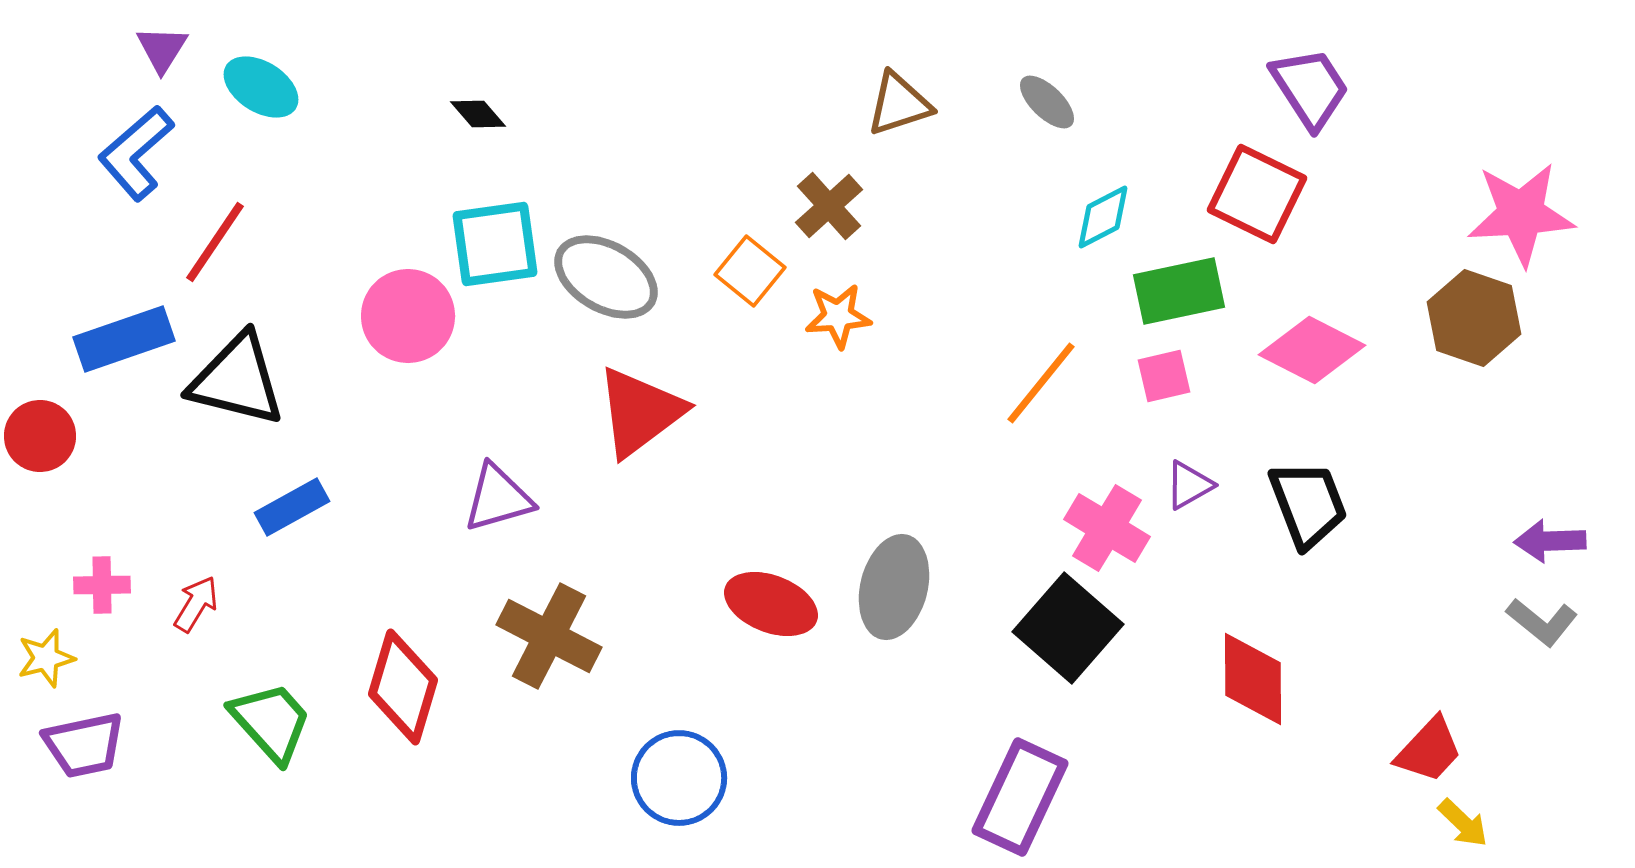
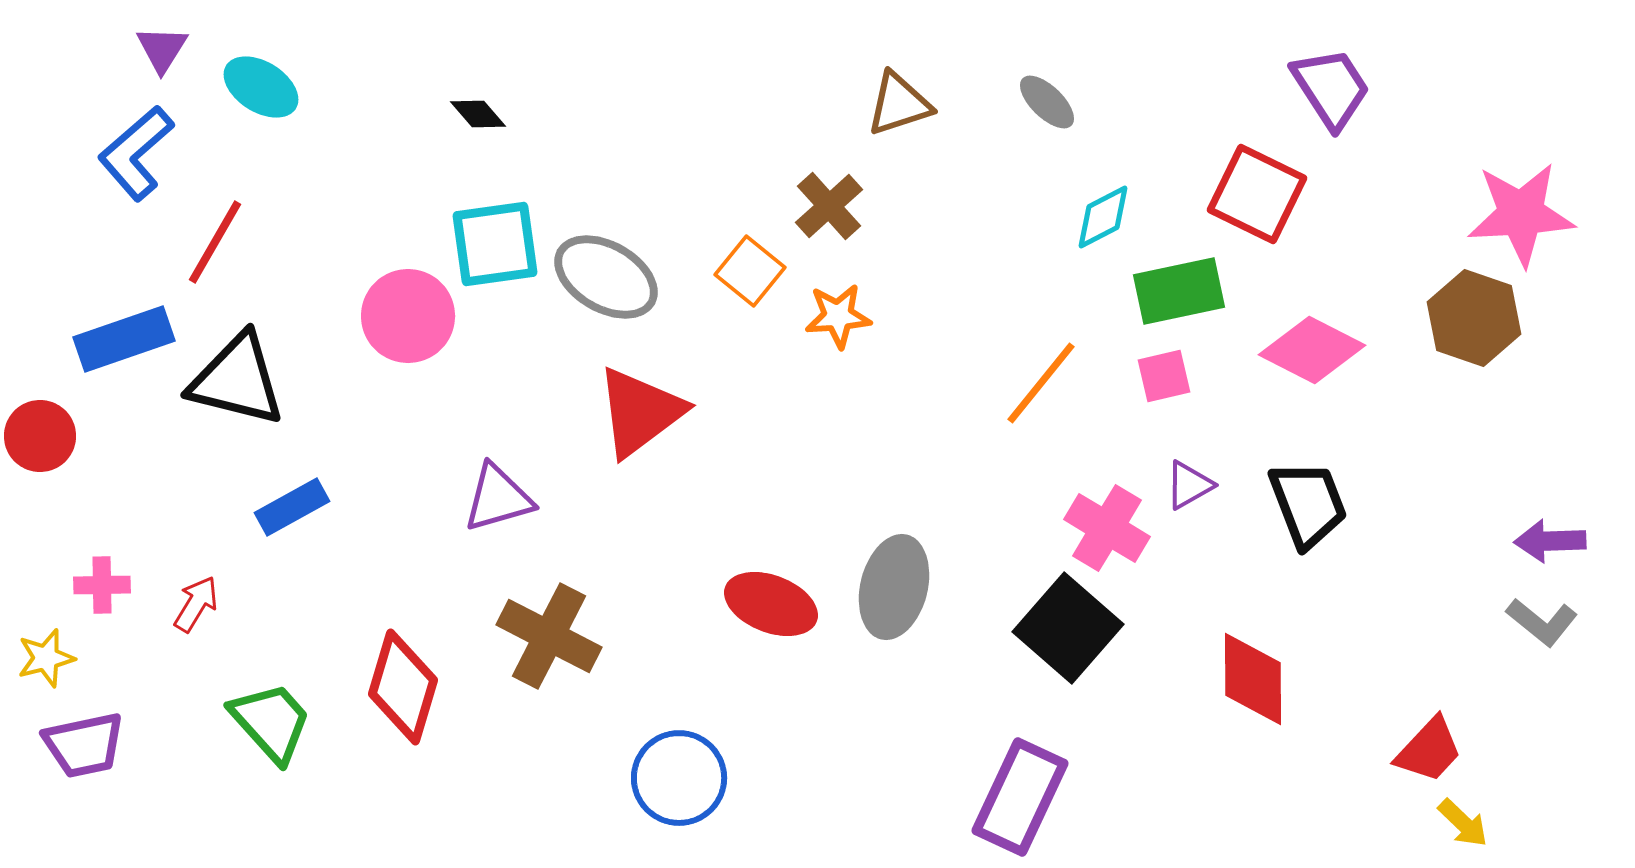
purple trapezoid at (1310, 88): moved 21 px right
red line at (215, 242): rotated 4 degrees counterclockwise
